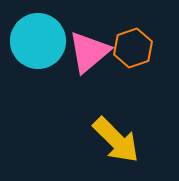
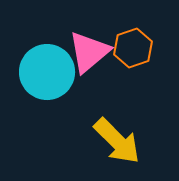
cyan circle: moved 9 px right, 31 px down
yellow arrow: moved 1 px right, 1 px down
